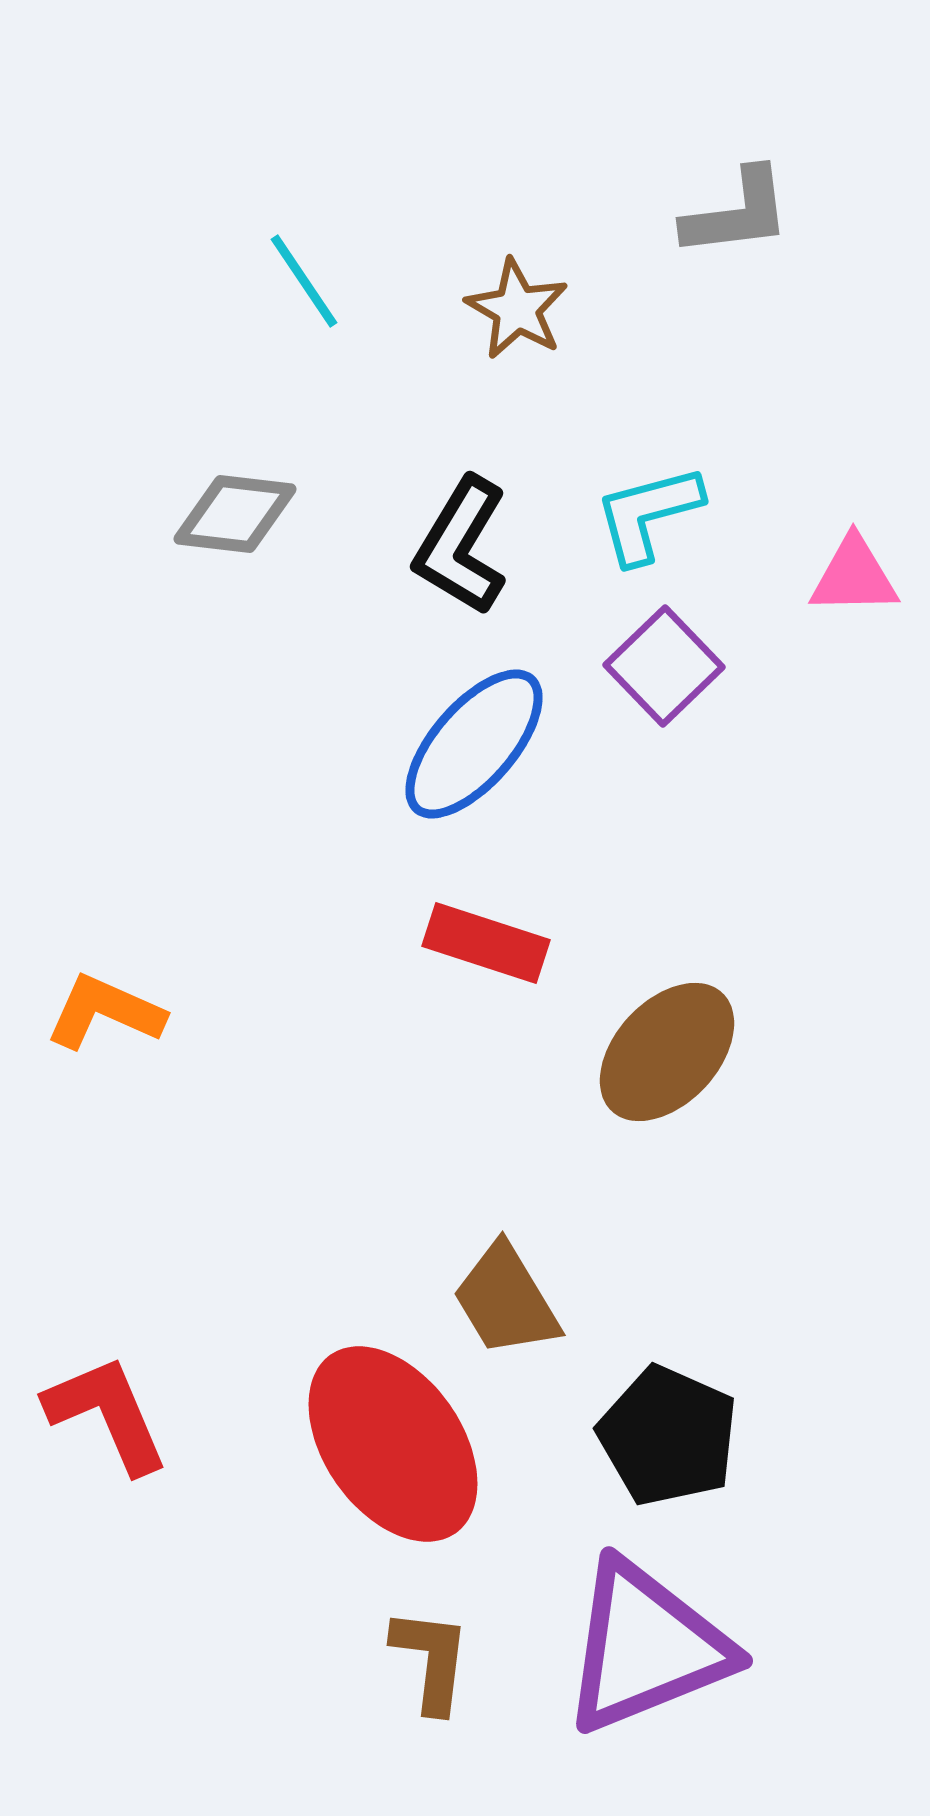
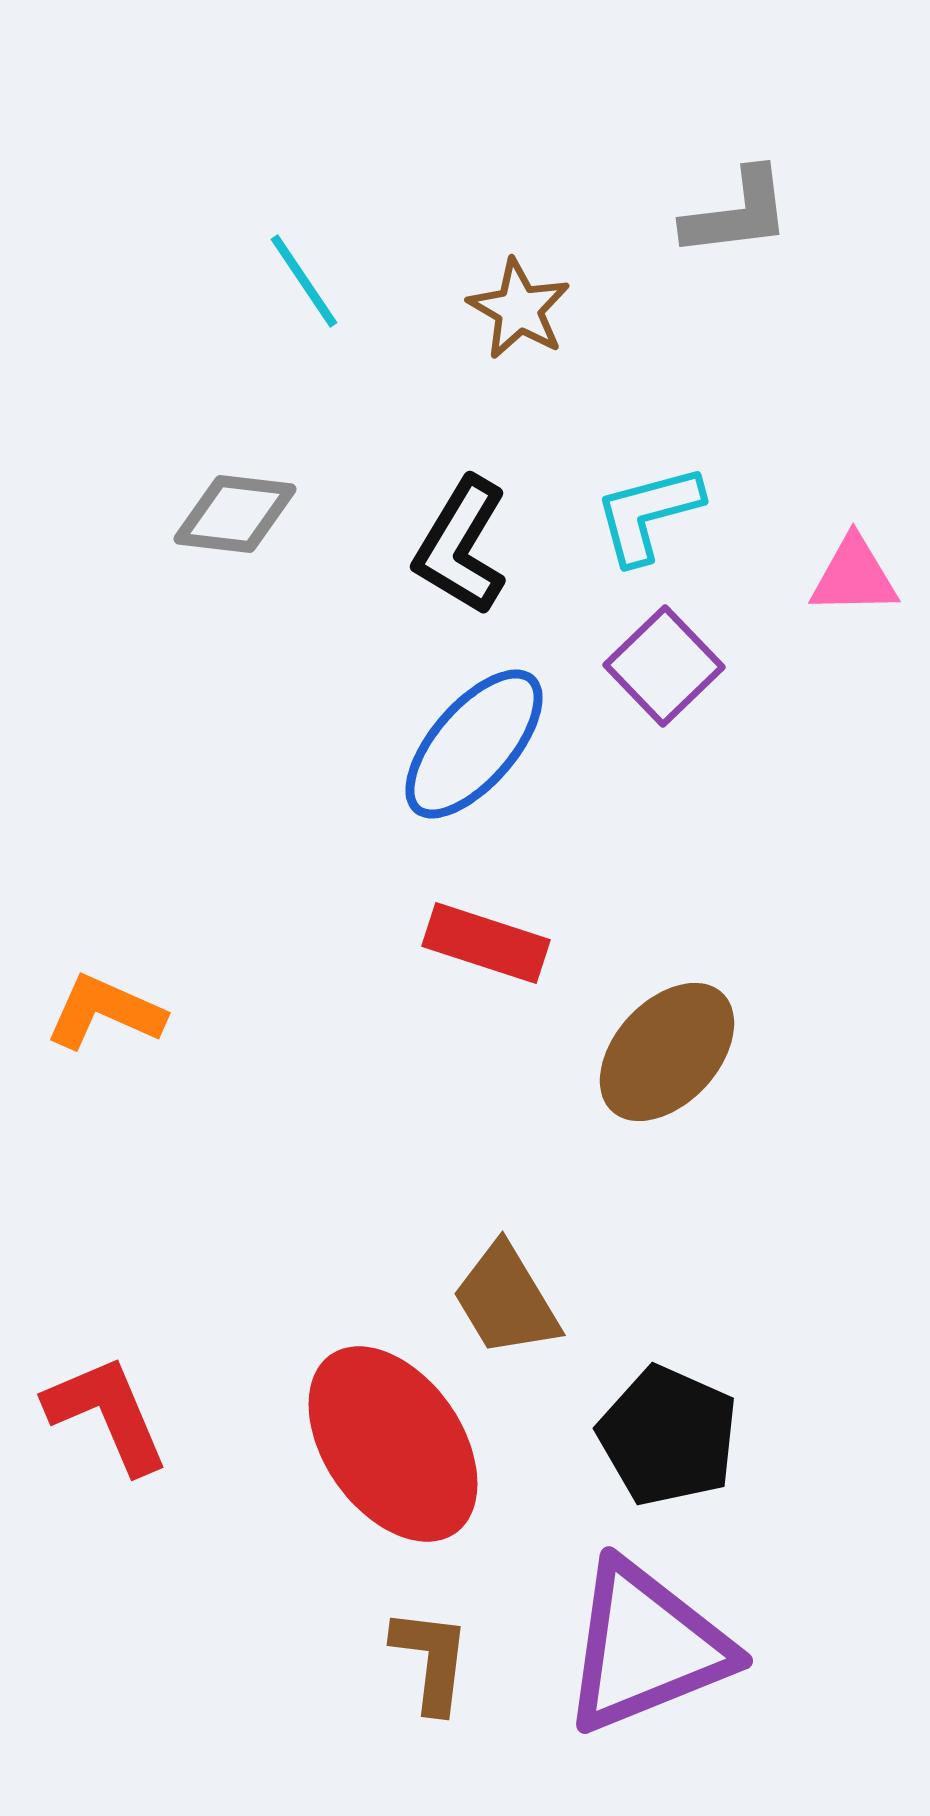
brown star: moved 2 px right
